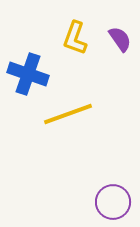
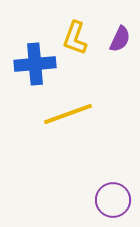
purple semicircle: rotated 60 degrees clockwise
blue cross: moved 7 px right, 10 px up; rotated 24 degrees counterclockwise
purple circle: moved 2 px up
